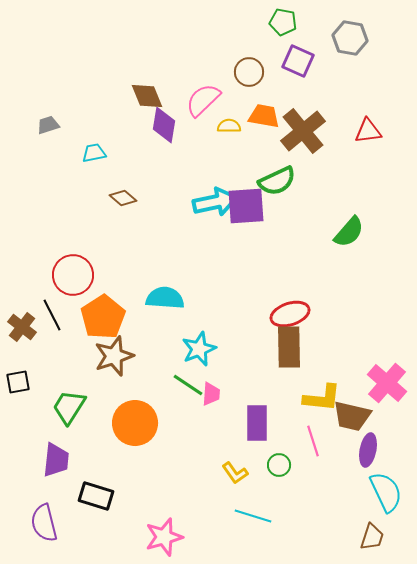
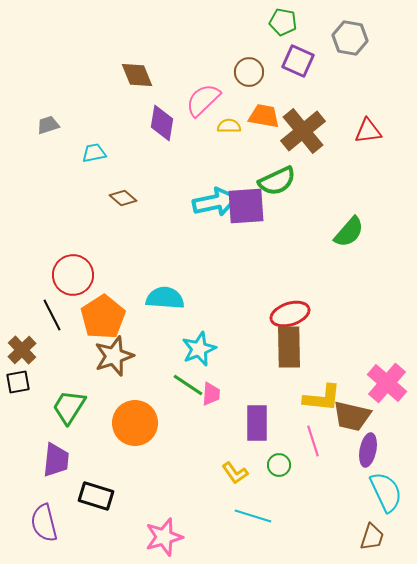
brown diamond at (147, 96): moved 10 px left, 21 px up
purple diamond at (164, 125): moved 2 px left, 2 px up
brown cross at (22, 327): moved 23 px down; rotated 8 degrees clockwise
